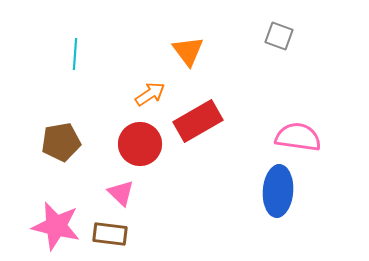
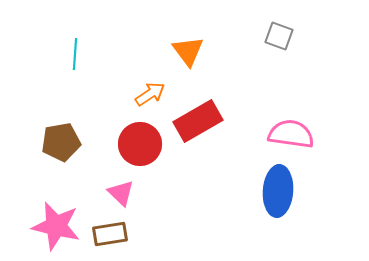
pink semicircle: moved 7 px left, 3 px up
brown rectangle: rotated 16 degrees counterclockwise
